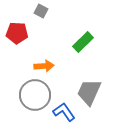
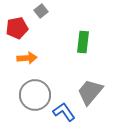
gray square: rotated 24 degrees clockwise
red pentagon: moved 5 px up; rotated 15 degrees counterclockwise
green rectangle: rotated 40 degrees counterclockwise
orange arrow: moved 17 px left, 8 px up
gray trapezoid: moved 1 px right; rotated 16 degrees clockwise
